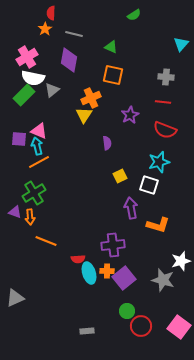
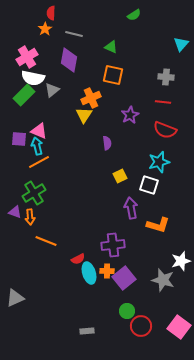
red semicircle at (78, 259): rotated 24 degrees counterclockwise
